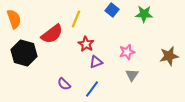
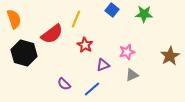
red star: moved 1 px left, 1 px down
brown star: moved 1 px right; rotated 18 degrees counterclockwise
purple triangle: moved 7 px right, 3 px down
gray triangle: rotated 32 degrees clockwise
blue line: rotated 12 degrees clockwise
